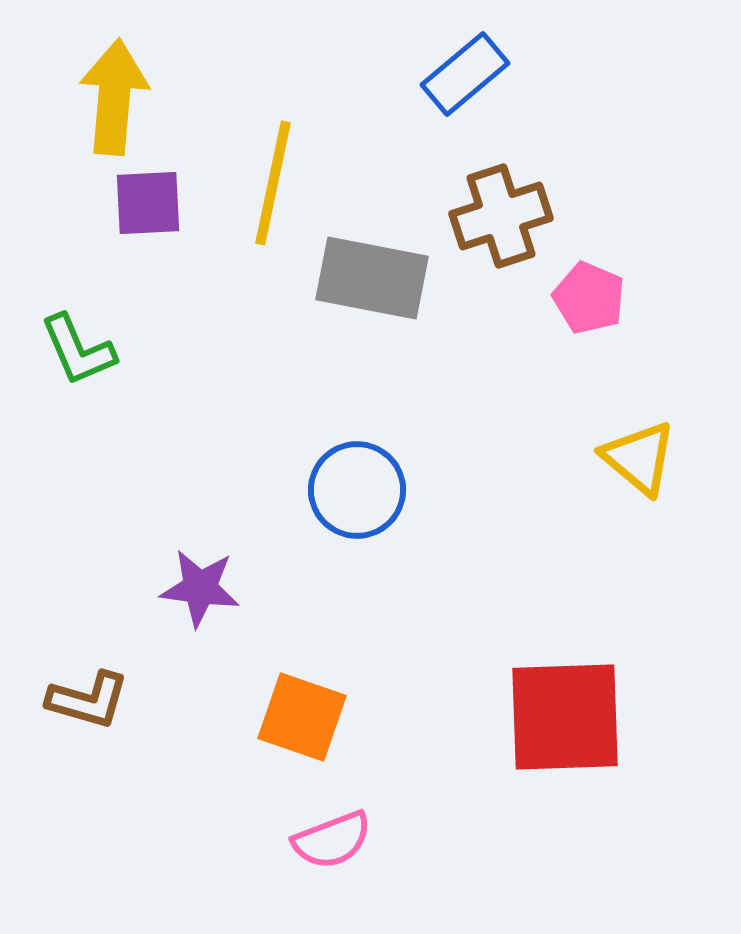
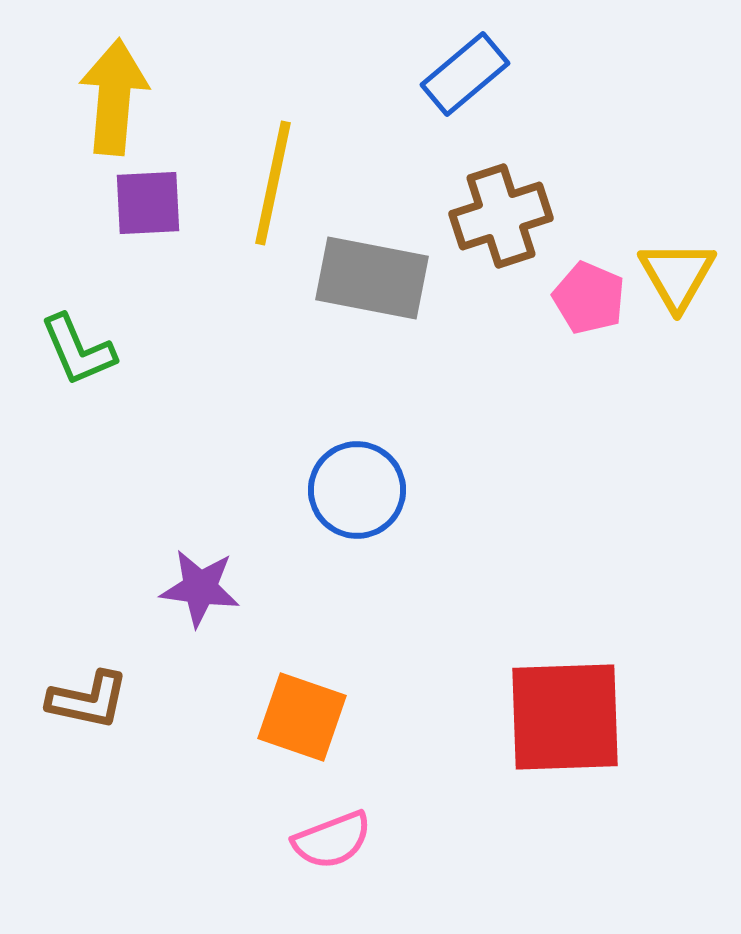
yellow triangle: moved 38 px right, 183 px up; rotated 20 degrees clockwise
brown L-shape: rotated 4 degrees counterclockwise
